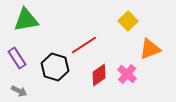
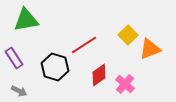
yellow square: moved 14 px down
purple rectangle: moved 3 px left
pink cross: moved 2 px left, 10 px down
